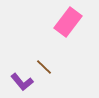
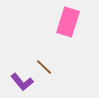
pink rectangle: rotated 20 degrees counterclockwise
